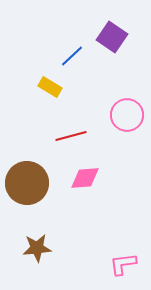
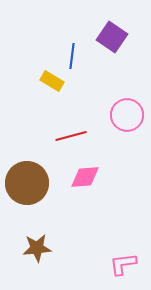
blue line: rotated 40 degrees counterclockwise
yellow rectangle: moved 2 px right, 6 px up
pink diamond: moved 1 px up
